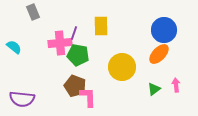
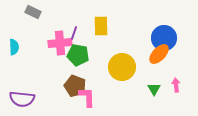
gray rectangle: rotated 42 degrees counterclockwise
blue circle: moved 8 px down
cyan semicircle: rotated 49 degrees clockwise
green triangle: rotated 24 degrees counterclockwise
pink L-shape: moved 1 px left
